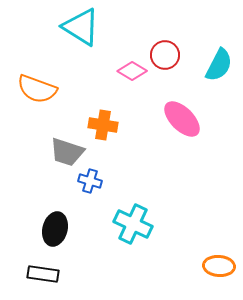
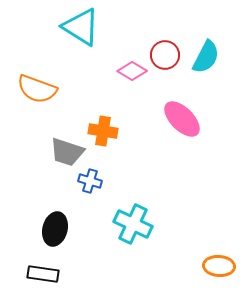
cyan semicircle: moved 13 px left, 8 px up
orange cross: moved 6 px down
